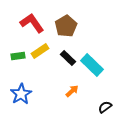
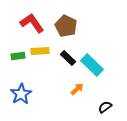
brown pentagon: rotated 15 degrees counterclockwise
yellow rectangle: rotated 30 degrees clockwise
orange arrow: moved 5 px right, 2 px up
